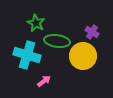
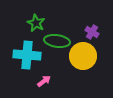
cyan cross: rotated 12 degrees counterclockwise
